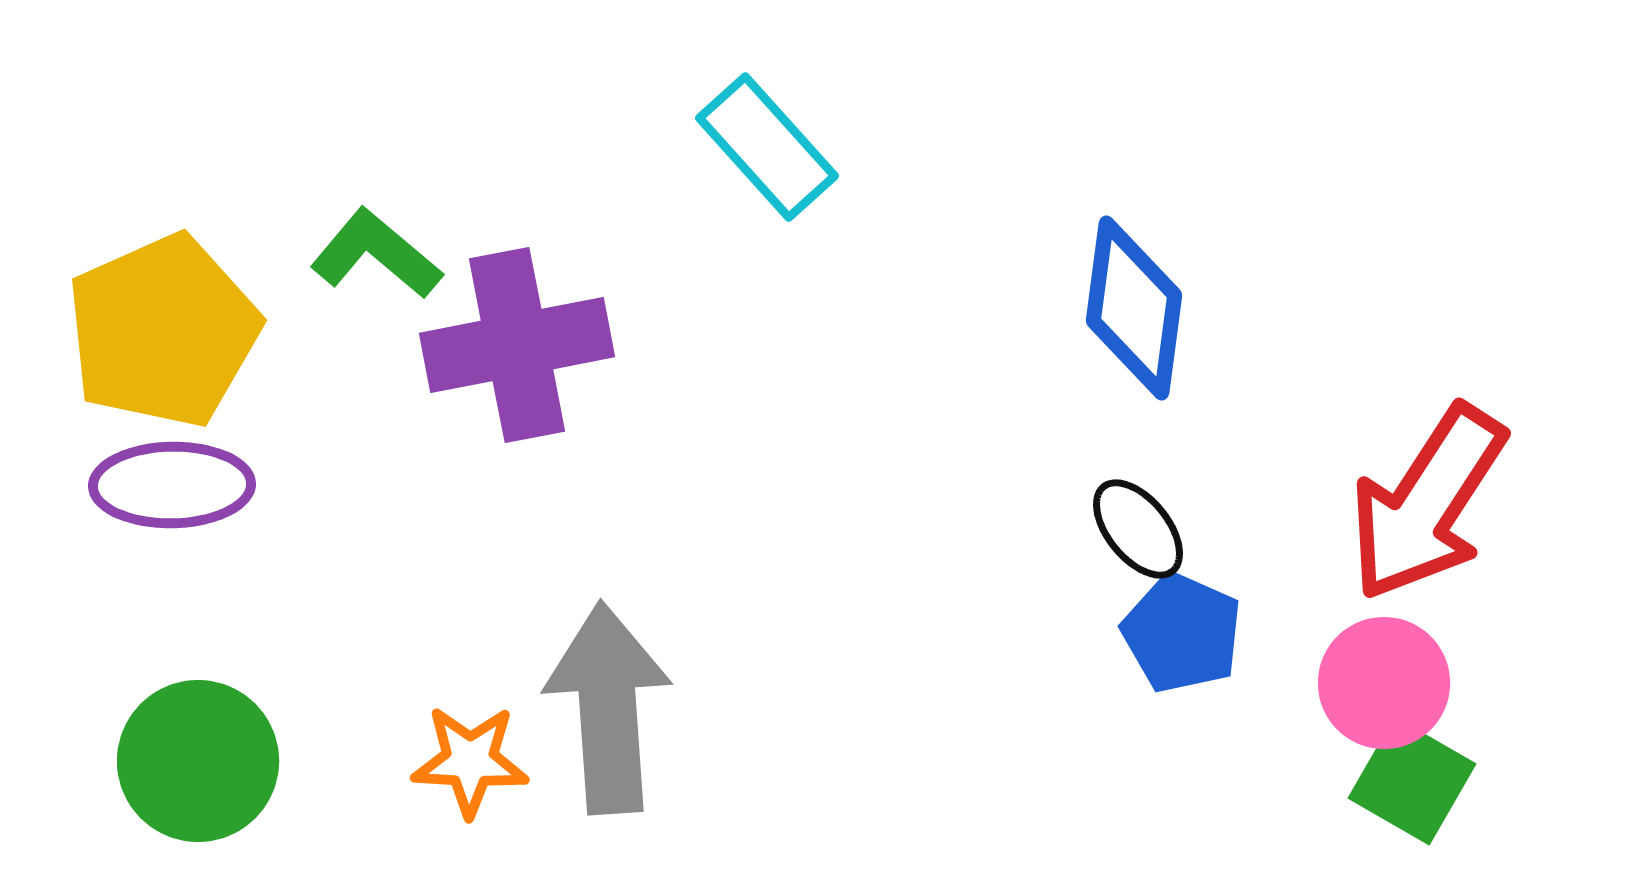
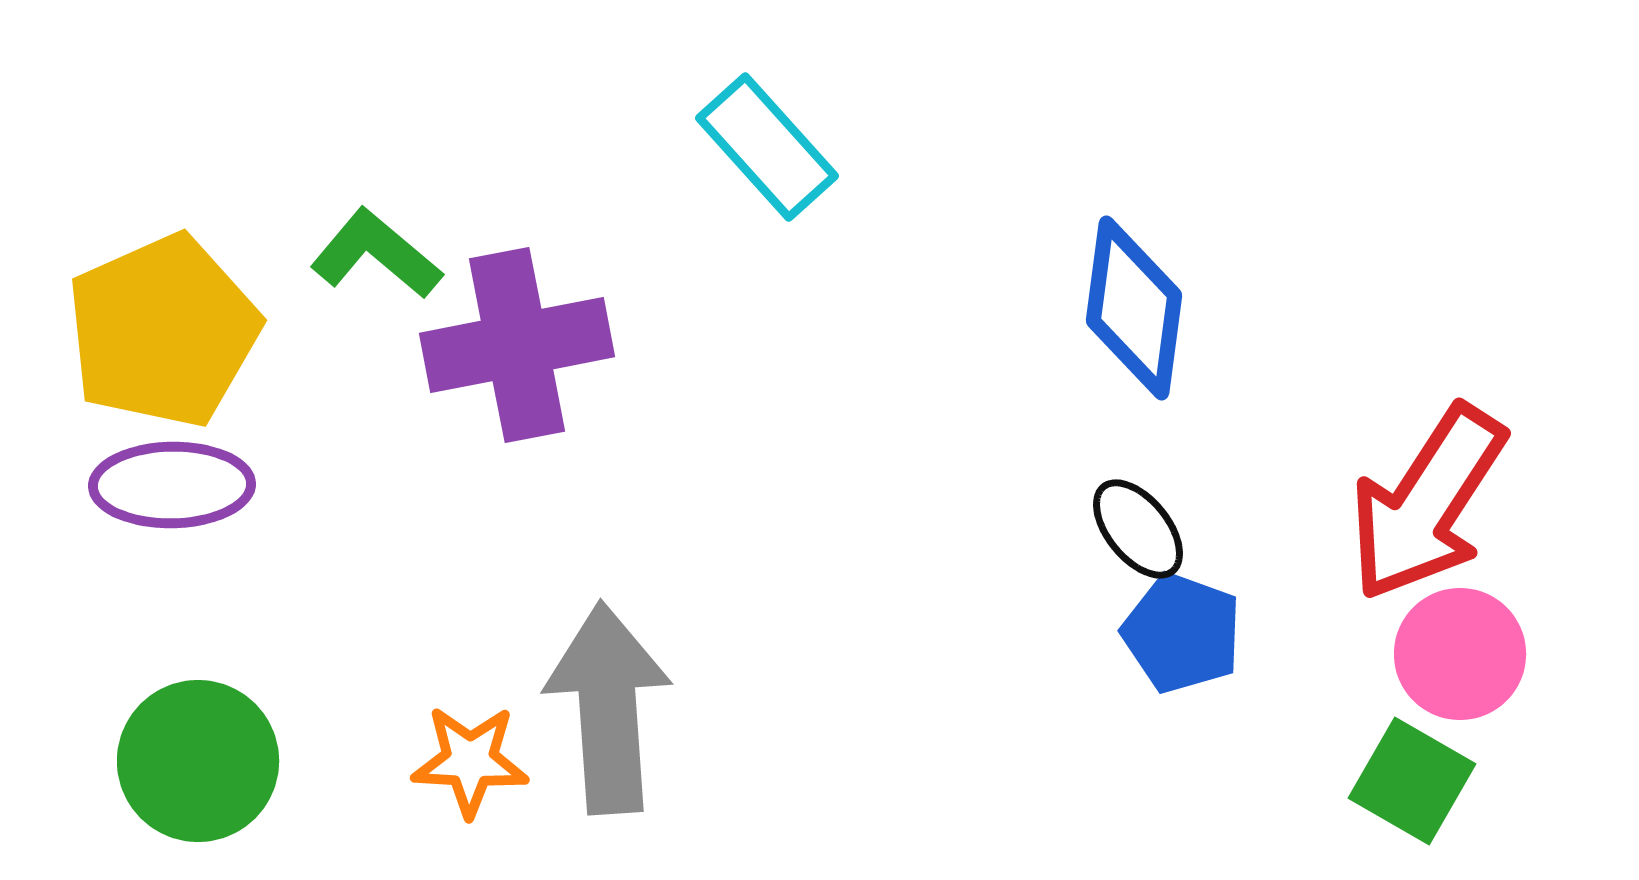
blue pentagon: rotated 4 degrees counterclockwise
pink circle: moved 76 px right, 29 px up
